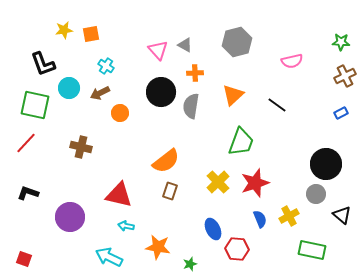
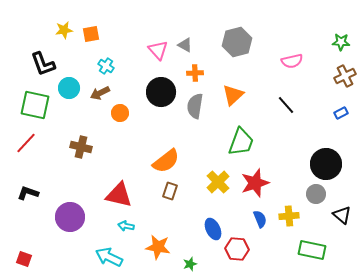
black line at (277, 105): moved 9 px right; rotated 12 degrees clockwise
gray semicircle at (191, 106): moved 4 px right
yellow cross at (289, 216): rotated 24 degrees clockwise
